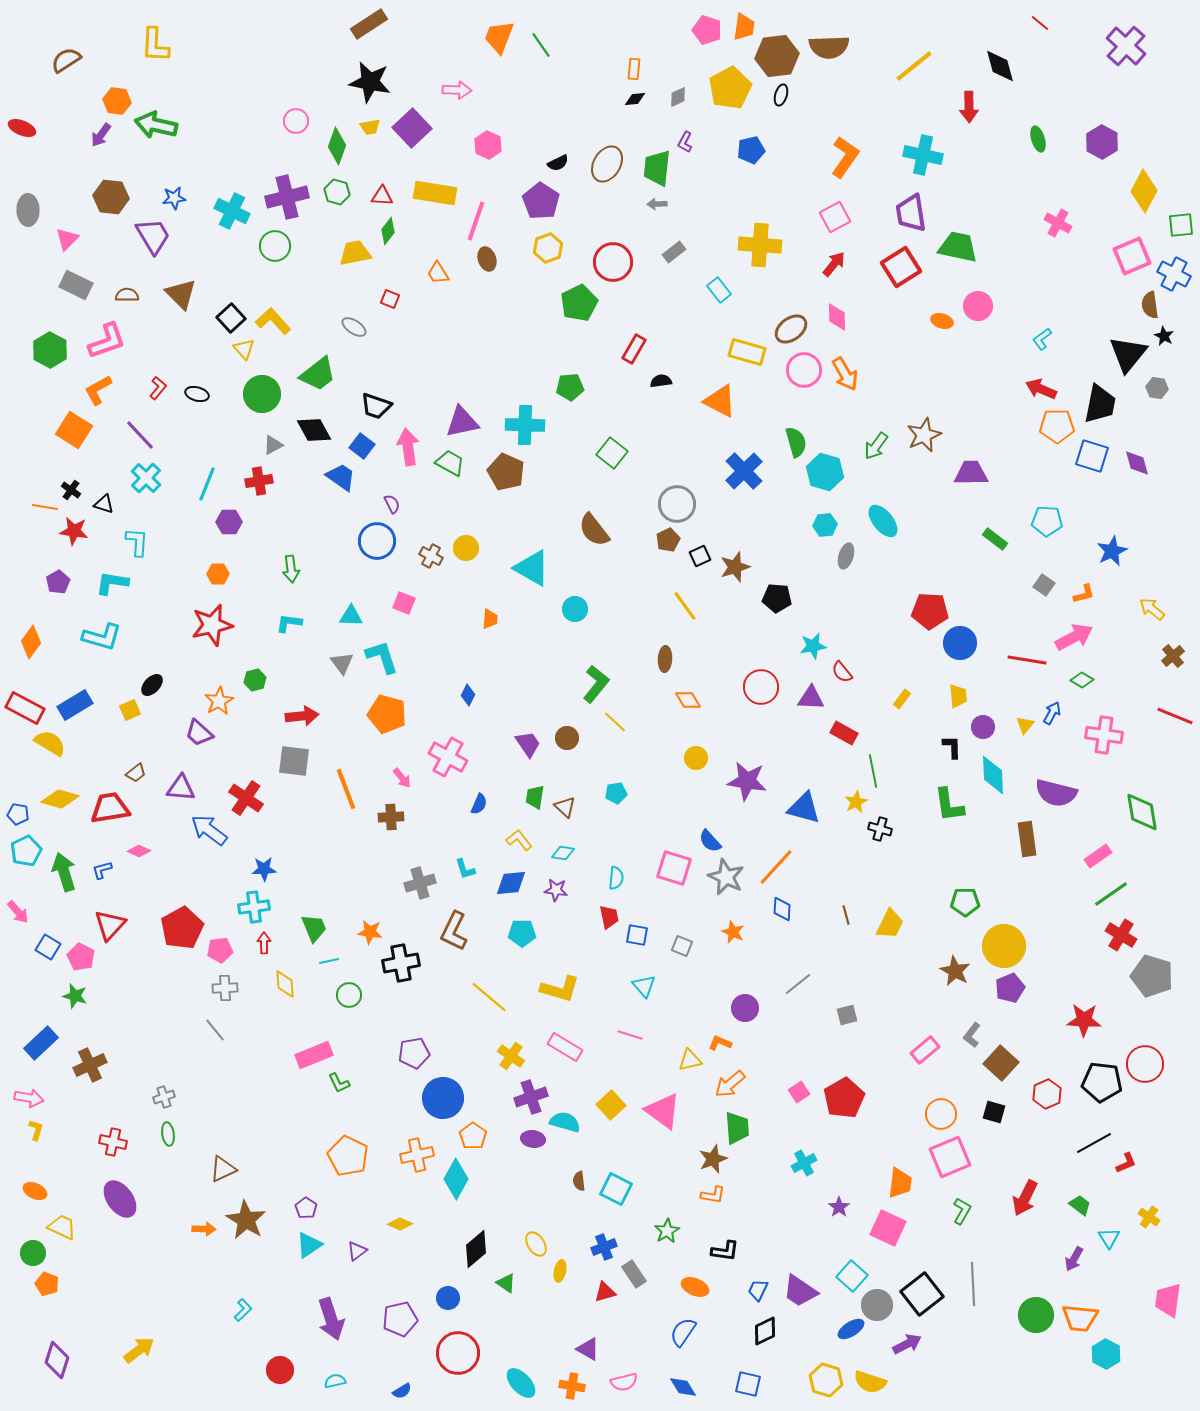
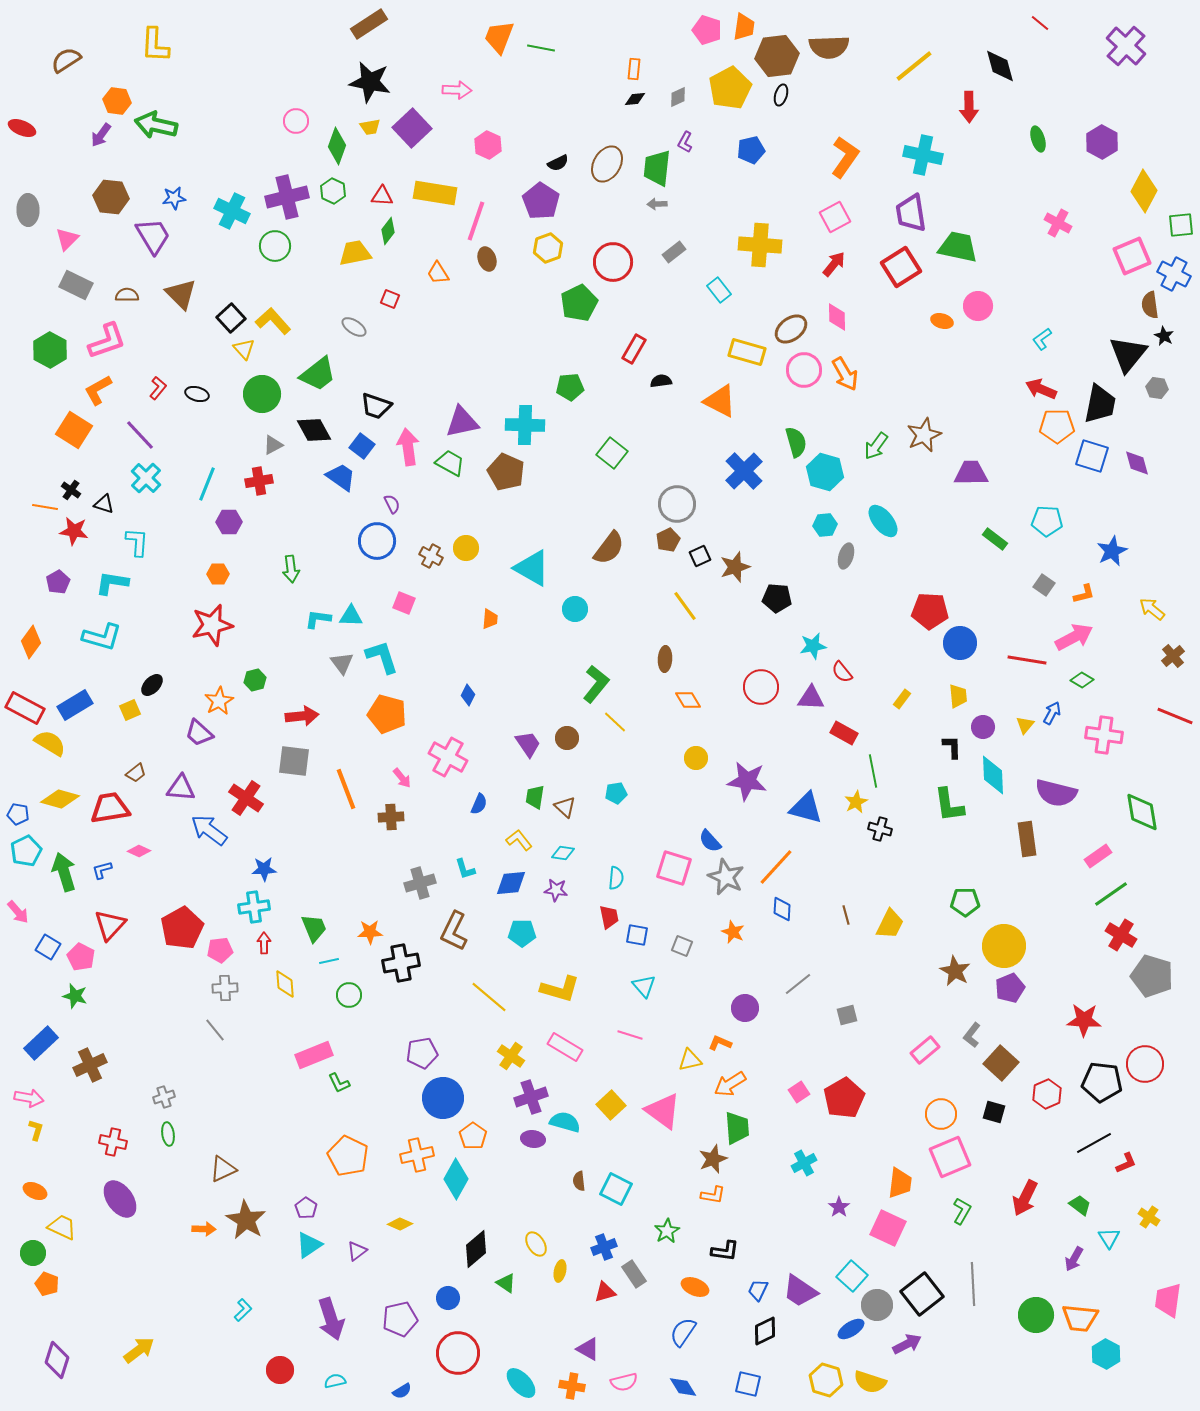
green line at (541, 45): moved 3 px down; rotated 44 degrees counterclockwise
green hexagon at (337, 192): moved 4 px left, 1 px up; rotated 10 degrees clockwise
brown semicircle at (594, 530): moved 15 px right, 18 px down; rotated 105 degrees counterclockwise
cyan L-shape at (289, 623): moved 29 px right, 4 px up
blue triangle at (804, 808): moved 2 px right
orange star at (370, 932): rotated 10 degrees counterclockwise
purple pentagon at (414, 1053): moved 8 px right
orange arrow at (730, 1084): rotated 8 degrees clockwise
